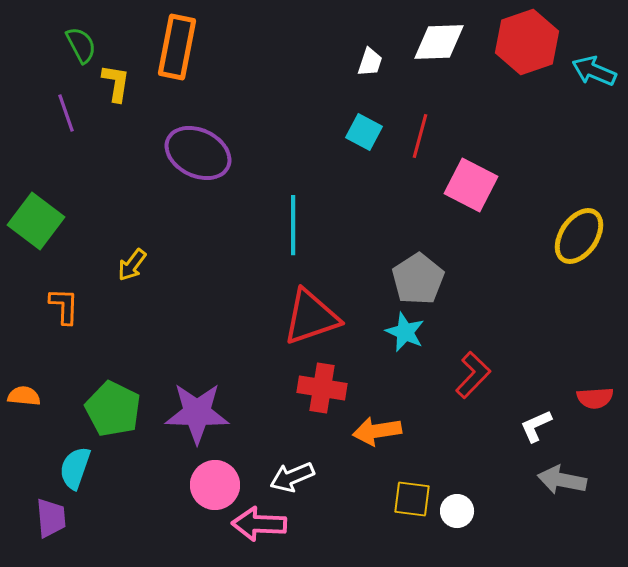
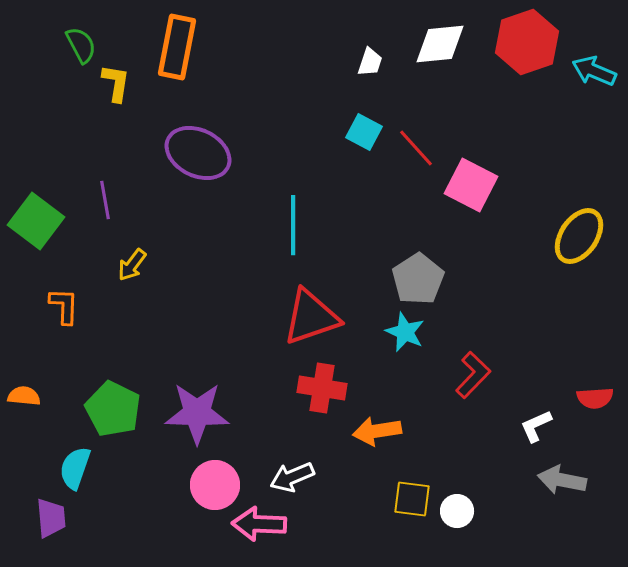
white diamond: moved 1 px right, 2 px down; rotated 4 degrees counterclockwise
purple line: moved 39 px right, 87 px down; rotated 9 degrees clockwise
red line: moved 4 px left, 12 px down; rotated 57 degrees counterclockwise
